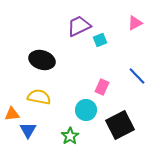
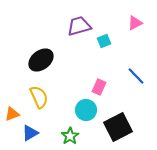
purple trapezoid: rotated 10 degrees clockwise
cyan square: moved 4 px right, 1 px down
black ellipse: moved 1 px left; rotated 55 degrees counterclockwise
blue line: moved 1 px left
pink rectangle: moved 3 px left
yellow semicircle: rotated 55 degrees clockwise
orange triangle: rotated 14 degrees counterclockwise
black square: moved 2 px left, 2 px down
blue triangle: moved 2 px right, 3 px down; rotated 30 degrees clockwise
